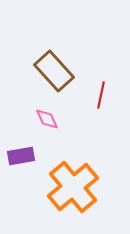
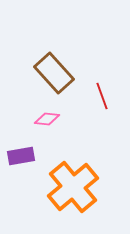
brown rectangle: moved 2 px down
red line: moved 1 px right, 1 px down; rotated 32 degrees counterclockwise
pink diamond: rotated 60 degrees counterclockwise
